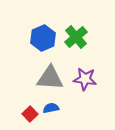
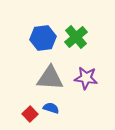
blue hexagon: rotated 15 degrees clockwise
purple star: moved 1 px right, 1 px up
blue semicircle: rotated 28 degrees clockwise
